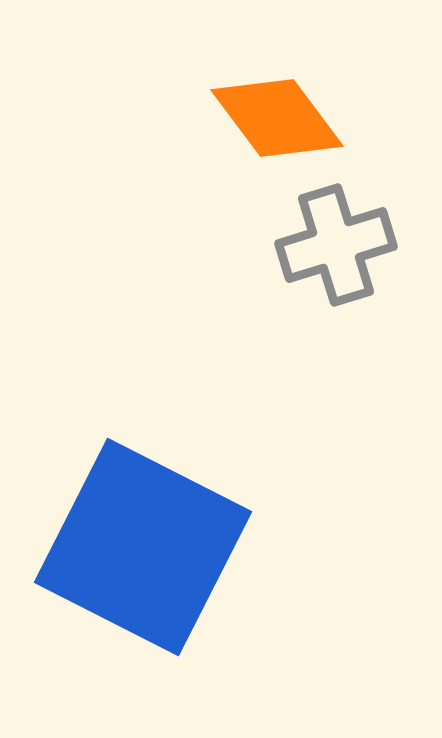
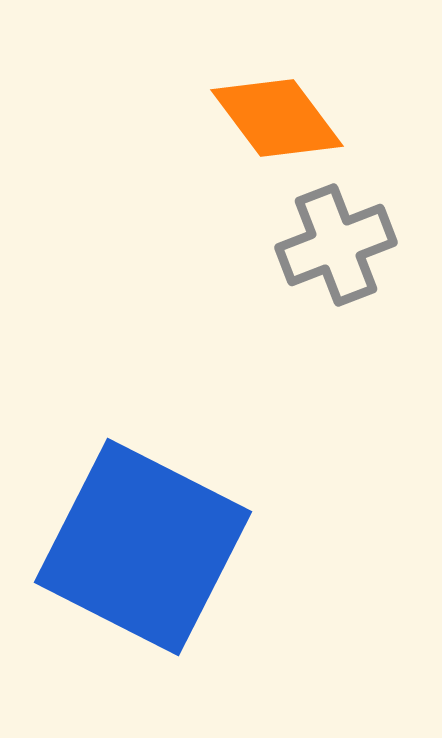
gray cross: rotated 4 degrees counterclockwise
